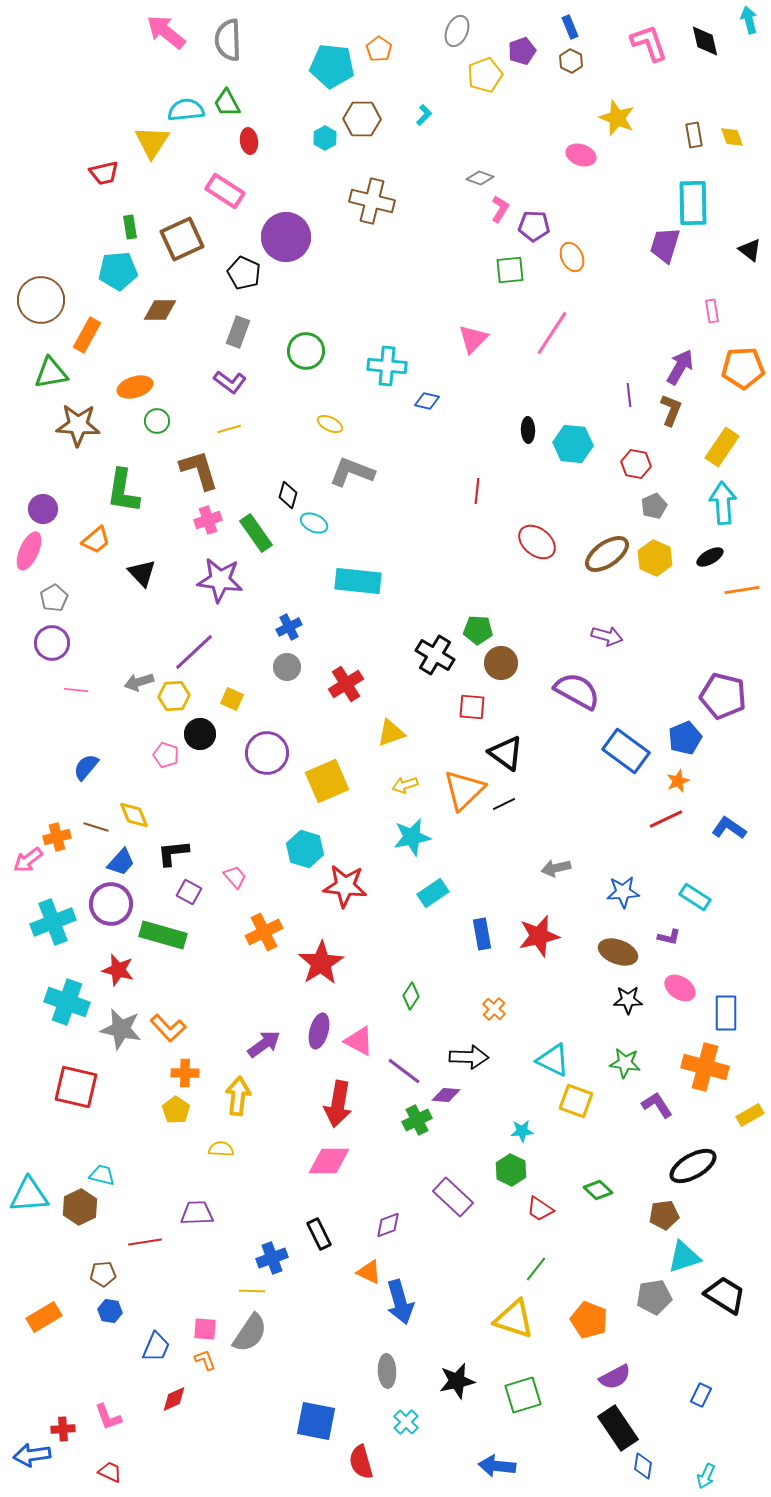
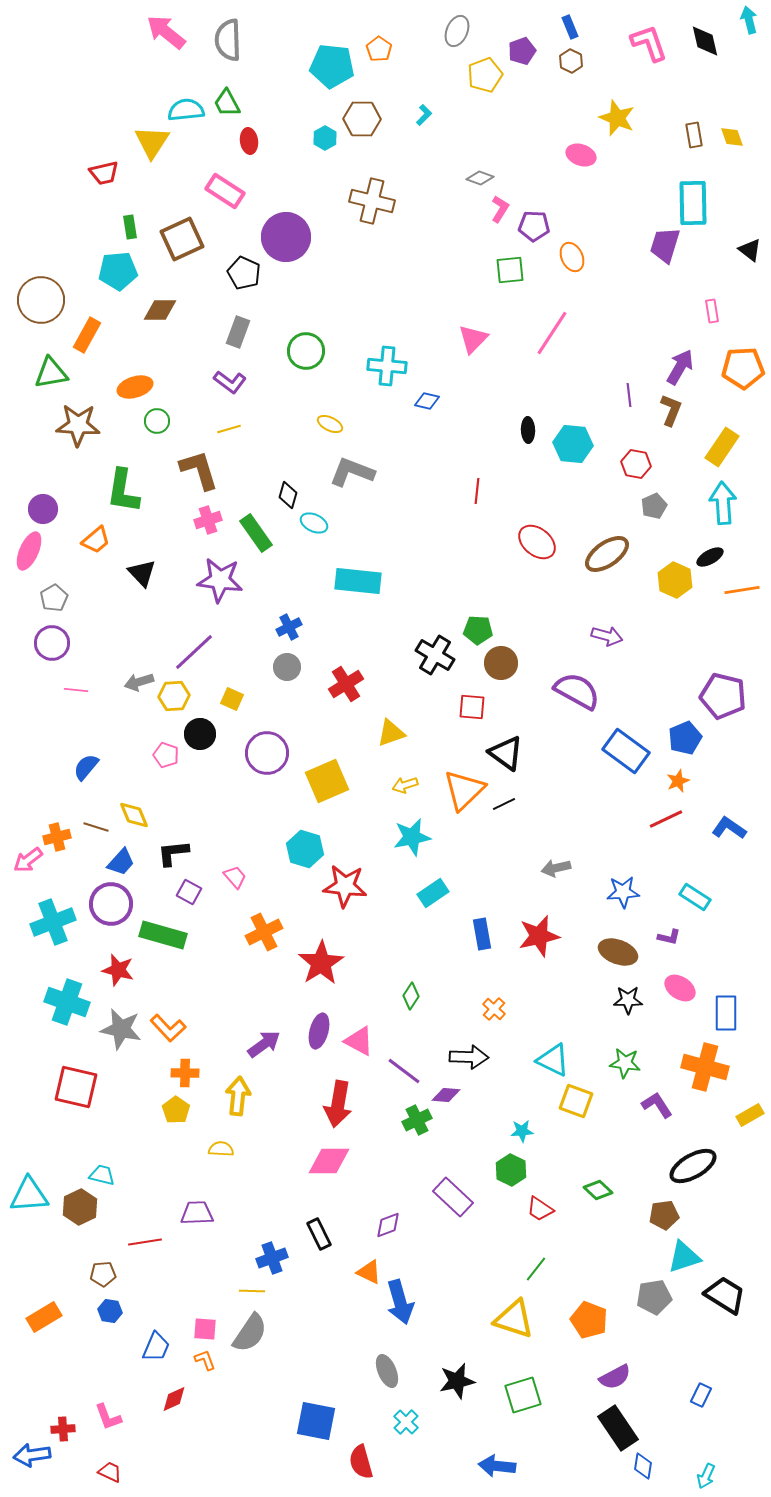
yellow hexagon at (655, 558): moved 20 px right, 22 px down
gray ellipse at (387, 1371): rotated 20 degrees counterclockwise
